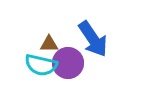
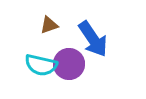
brown triangle: moved 19 px up; rotated 18 degrees counterclockwise
purple circle: moved 1 px right, 1 px down
